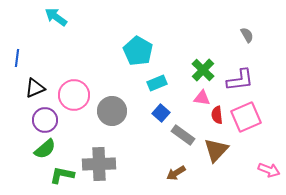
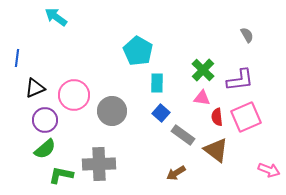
cyan rectangle: rotated 66 degrees counterclockwise
red semicircle: moved 2 px down
brown triangle: rotated 36 degrees counterclockwise
green L-shape: moved 1 px left
